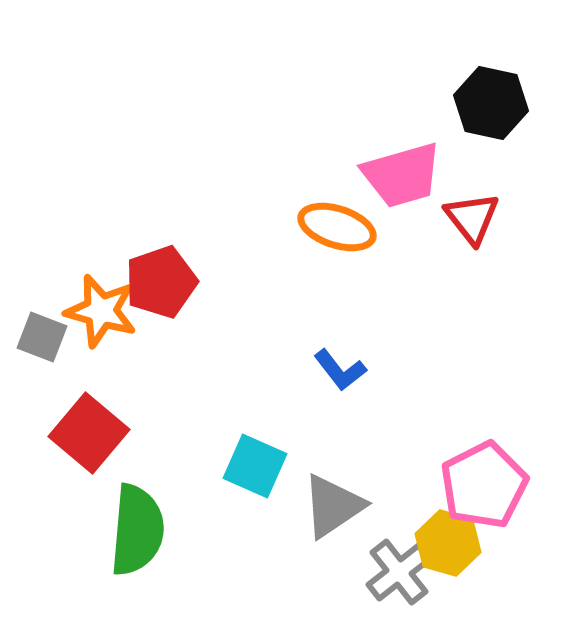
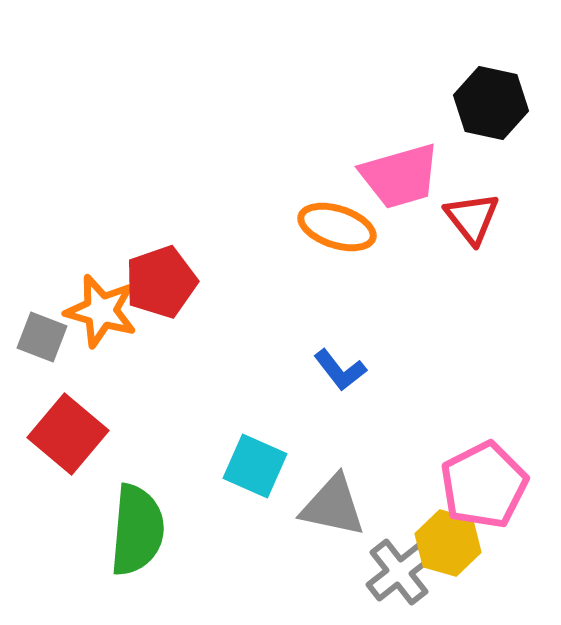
pink trapezoid: moved 2 px left, 1 px down
red square: moved 21 px left, 1 px down
gray triangle: rotated 46 degrees clockwise
